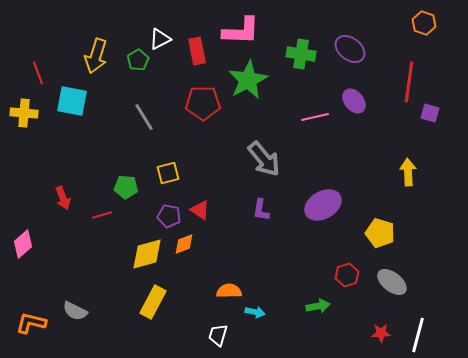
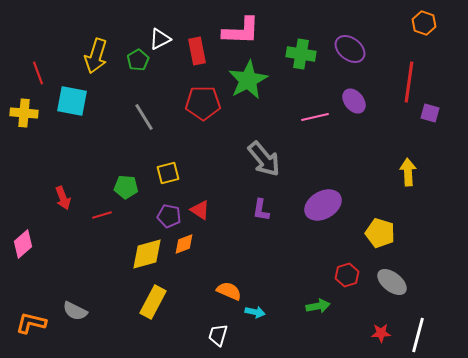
orange semicircle at (229, 291): rotated 25 degrees clockwise
